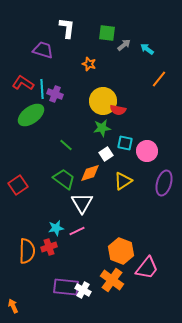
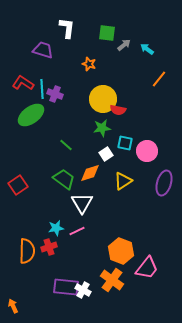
yellow circle: moved 2 px up
